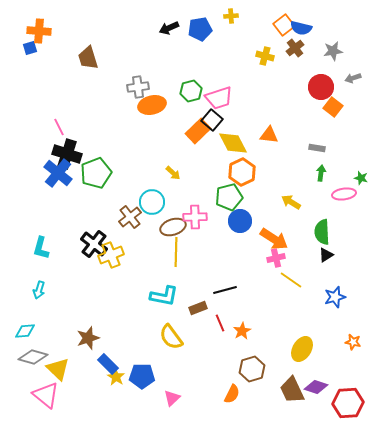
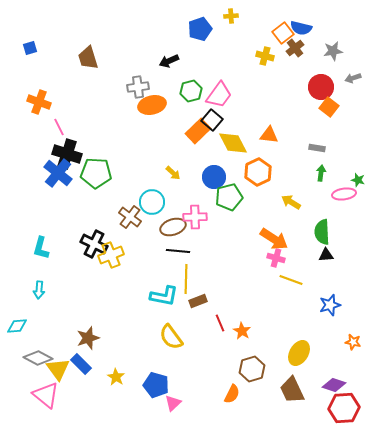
orange square at (284, 25): moved 1 px left, 8 px down
black arrow at (169, 28): moved 33 px down
blue pentagon at (200, 29): rotated 10 degrees counterclockwise
orange cross at (39, 31): moved 71 px down; rotated 15 degrees clockwise
pink trapezoid at (219, 98): moved 3 px up; rotated 36 degrees counterclockwise
orange square at (333, 107): moved 4 px left
orange hexagon at (242, 172): moved 16 px right
green pentagon at (96, 173): rotated 24 degrees clockwise
green star at (361, 178): moved 3 px left, 2 px down
brown cross at (130, 217): rotated 15 degrees counterclockwise
blue circle at (240, 221): moved 26 px left, 44 px up
black cross at (94, 244): rotated 12 degrees counterclockwise
yellow line at (176, 252): moved 10 px right, 27 px down
black triangle at (326, 255): rotated 28 degrees clockwise
pink cross at (276, 258): rotated 30 degrees clockwise
yellow line at (291, 280): rotated 15 degrees counterclockwise
cyan arrow at (39, 290): rotated 12 degrees counterclockwise
black line at (225, 290): moved 47 px left, 39 px up; rotated 20 degrees clockwise
blue star at (335, 297): moved 5 px left, 8 px down
brown rectangle at (198, 308): moved 7 px up
cyan diamond at (25, 331): moved 8 px left, 5 px up
orange star at (242, 331): rotated 12 degrees counterclockwise
yellow ellipse at (302, 349): moved 3 px left, 4 px down
gray diamond at (33, 357): moved 5 px right, 1 px down; rotated 12 degrees clockwise
blue rectangle at (108, 364): moved 27 px left
yellow triangle at (58, 369): rotated 10 degrees clockwise
blue pentagon at (142, 376): moved 14 px right, 9 px down; rotated 15 degrees clockwise
purple diamond at (316, 387): moved 18 px right, 2 px up
pink triangle at (172, 398): moved 1 px right, 5 px down
red hexagon at (348, 403): moved 4 px left, 5 px down
